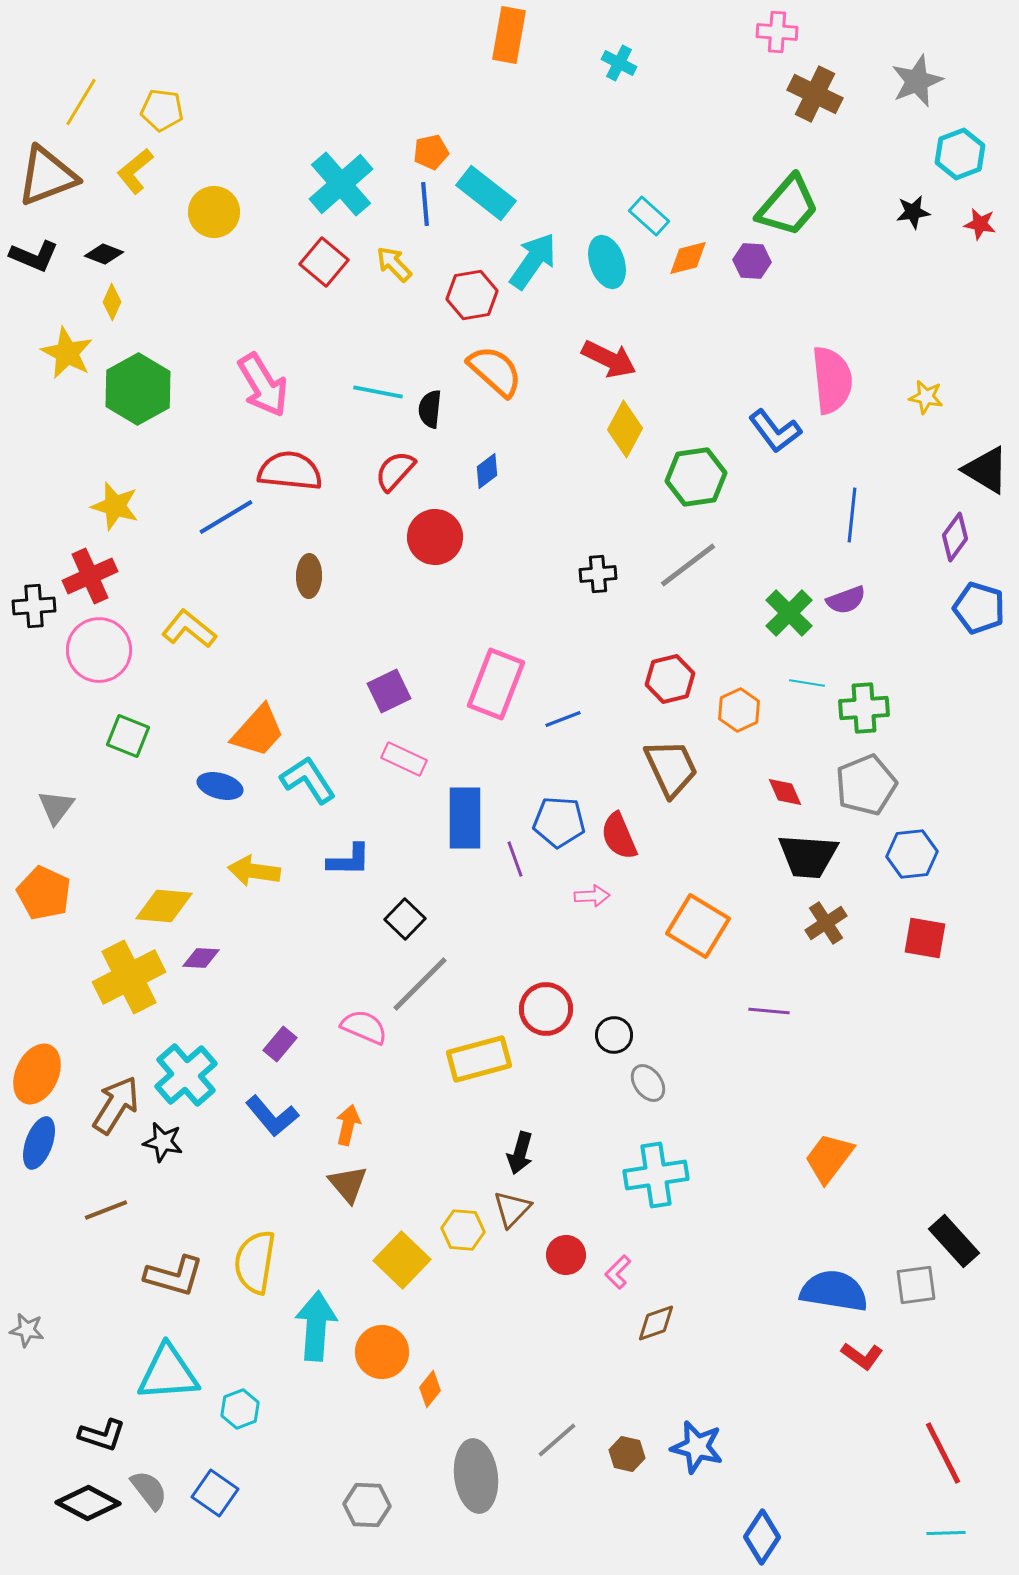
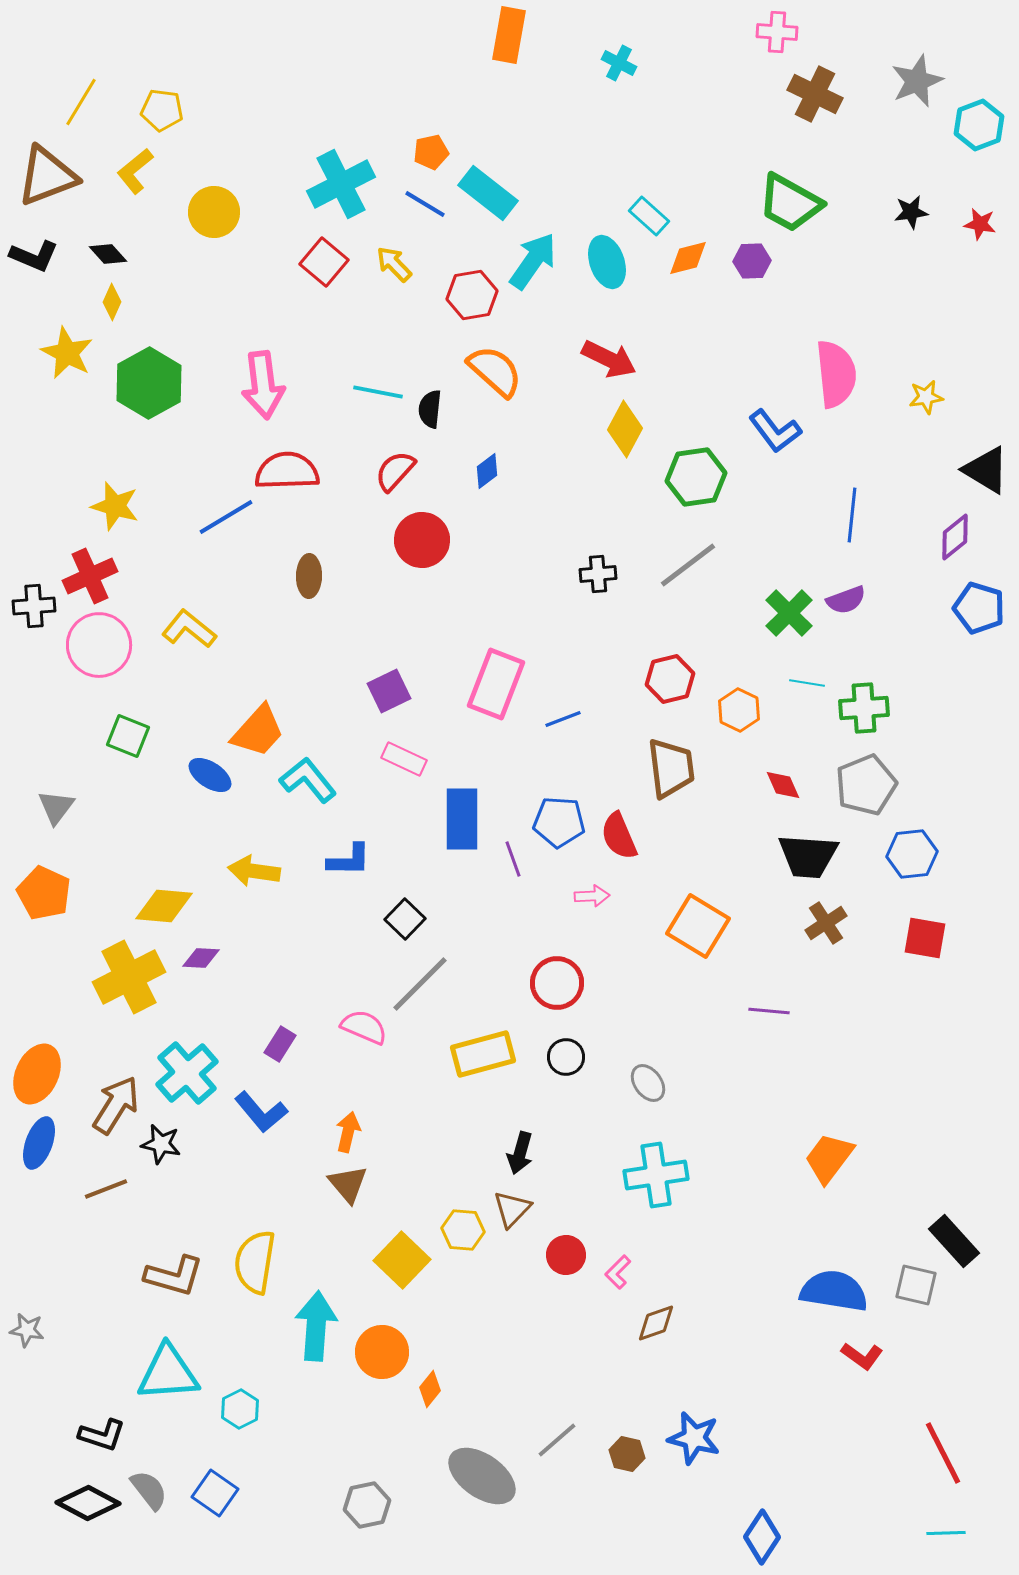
cyan hexagon at (960, 154): moved 19 px right, 29 px up
cyan cross at (341, 184): rotated 14 degrees clockwise
cyan rectangle at (486, 193): moved 2 px right
blue line at (425, 204): rotated 54 degrees counterclockwise
green trapezoid at (788, 206): moved 2 px right, 3 px up; rotated 78 degrees clockwise
black star at (913, 212): moved 2 px left
black diamond at (104, 254): moved 4 px right; rotated 27 degrees clockwise
purple hexagon at (752, 261): rotated 6 degrees counterclockwise
pink semicircle at (832, 380): moved 4 px right, 6 px up
pink arrow at (263, 385): rotated 24 degrees clockwise
green hexagon at (138, 389): moved 11 px right, 6 px up
yellow star at (926, 397): rotated 20 degrees counterclockwise
red semicircle at (290, 471): moved 3 px left; rotated 8 degrees counterclockwise
red circle at (435, 537): moved 13 px left, 3 px down
purple diamond at (955, 537): rotated 15 degrees clockwise
pink circle at (99, 650): moved 5 px up
orange hexagon at (739, 710): rotated 9 degrees counterclockwise
brown trapezoid at (671, 768): rotated 18 degrees clockwise
cyan L-shape at (308, 780): rotated 6 degrees counterclockwise
blue ellipse at (220, 786): moved 10 px left, 11 px up; rotated 18 degrees clockwise
red diamond at (785, 792): moved 2 px left, 7 px up
blue rectangle at (465, 818): moved 3 px left, 1 px down
purple line at (515, 859): moved 2 px left
red circle at (546, 1009): moved 11 px right, 26 px up
black circle at (614, 1035): moved 48 px left, 22 px down
purple rectangle at (280, 1044): rotated 8 degrees counterclockwise
yellow rectangle at (479, 1059): moved 4 px right, 5 px up
cyan cross at (186, 1075): moved 1 px right, 2 px up
blue L-shape at (272, 1116): moved 11 px left, 4 px up
orange arrow at (348, 1125): moved 7 px down
black star at (163, 1142): moved 2 px left, 2 px down
brown line at (106, 1210): moved 21 px up
gray square at (916, 1285): rotated 21 degrees clockwise
cyan hexagon at (240, 1409): rotated 6 degrees counterclockwise
blue star at (697, 1447): moved 3 px left, 9 px up
gray ellipse at (476, 1476): moved 6 px right; rotated 48 degrees counterclockwise
gray hexagon at (367, 1505): rotated 15 degrees counterclockwise
